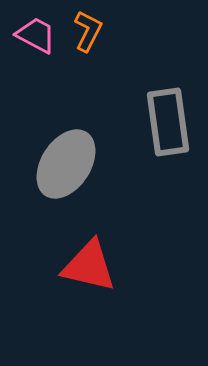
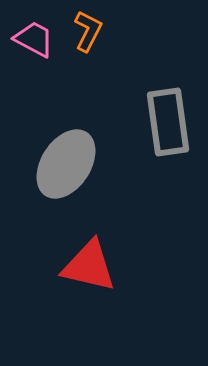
pink trapezoid: moved 2 px left, 4 px down
